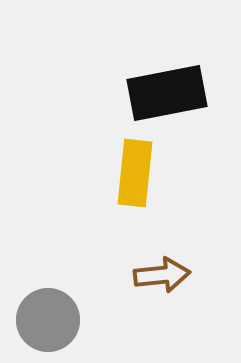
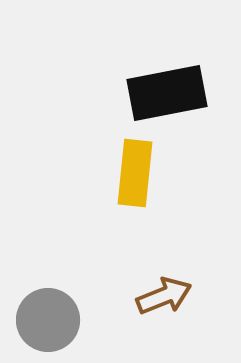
brown arrow: moved 2 px right, 21 px down; rotated 16 degrees counterclockwise
